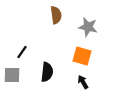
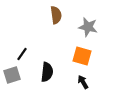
black line: moved 2 px down
gray square: rotated 18 degrees counterclockwise
